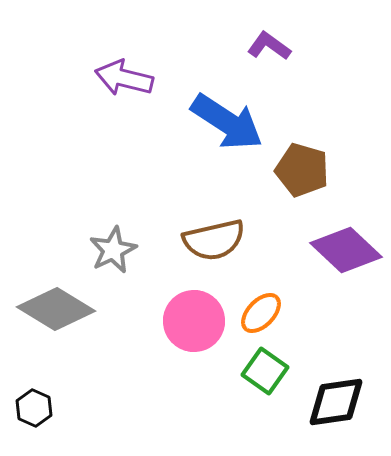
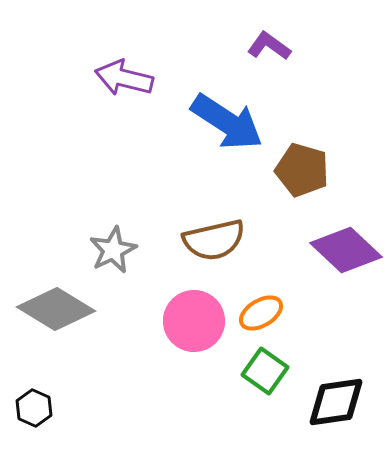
orange ellipse: rotated 15 degrees clockwise
